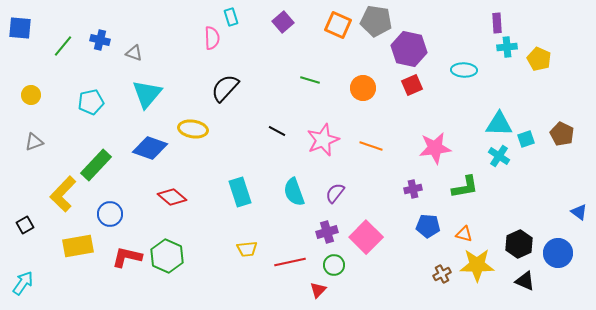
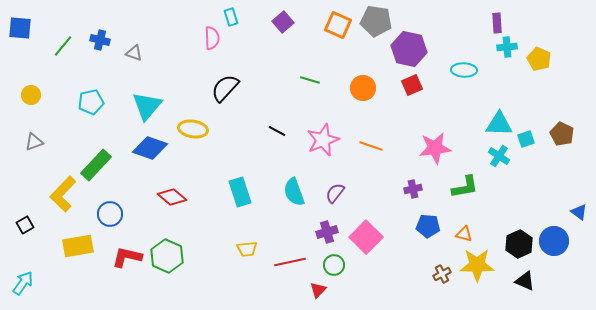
cyan triangle at (147, 94): moved 12 px down
blue circle at (558, 253): moved 4 px left, 12 px up
